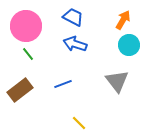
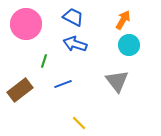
pink circle: moved 2 px up
green line: moved 16 px right, 7 px down; rotated 56 degrees clockwise
